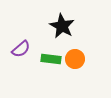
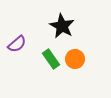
purple semicircle: moved 4 px left, 5 px up
green rectangle: rotated 48 degrees clockwise
